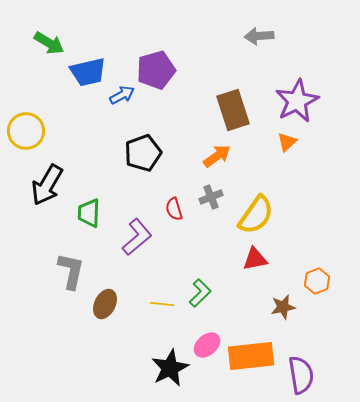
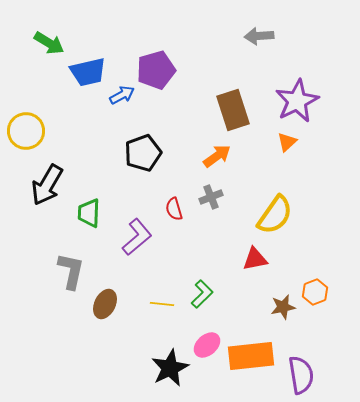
yellow semicircle: moved 19 px right
orange hexagon: moved 2 px left, 11 px down
green L-shape: moved 2 px right, 1 px down
